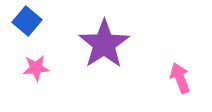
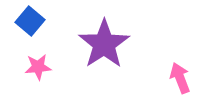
blue square: moved 3 px right
pink star: moved 2 px right, 1 px up
